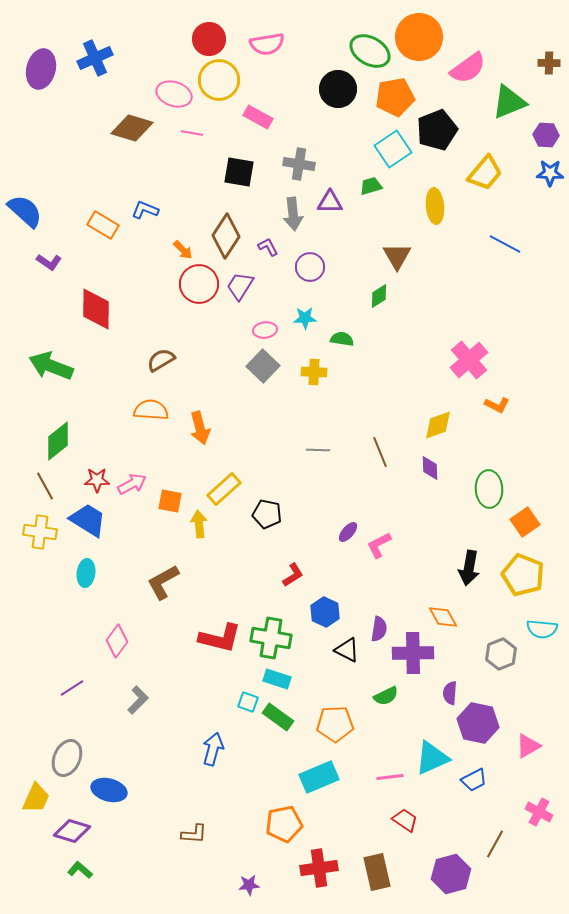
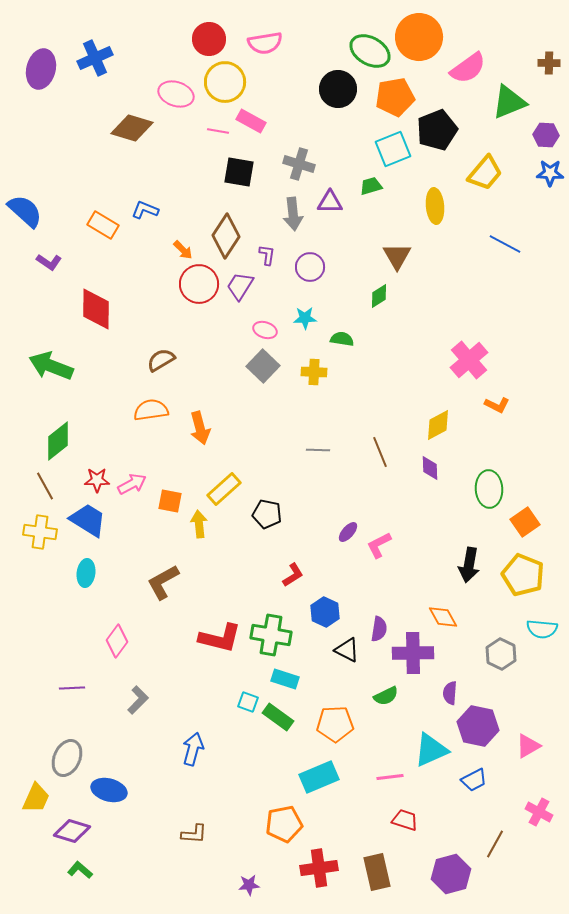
pink semicircle at (267, 44): moved 2 px left, 1 px up
yellow circle at (219, 80): moved 6 px right, 2 px down
pink ellipse at (174, 94): moved 2 px right
pink rectangle at (258, 117): moved 7 px left, 4 px down
pink line at (192, 133): moved 26 px right, 2 px up
cyan square at (393, 149): rotated 12 degrees clockwise
gray cross at (299, 164): rotated 8 degrees clockwise
purple L-shape at (268, 247): moved 1 px left, 8 px down; rotated 35 degrees clockwise
pink ellipse at (265, 330): rotated 25 degrees clockwise
orange semicircle at (151, 410): rotated 12 degrees counterclockwise
yellow diamond at (438, 425): rotated 8 degrees counterclockwise
black arrow at (469, 568): moved 3 px up
green cross at (271, 638): moved 3 px up
gray hexagon at (501, 654): rotated 12 degrees counterclockwise
cyan rectangle at (277, 679): moved 8 px right
purple line at (72, 688): rotated 30 degrees clockwise
purple hexagon at (478, 723): moved 3 px down
blue arrow at (213, 749): moved 20 px left
cyan triangle at (432, 758): moved 1 px left, 8 px up
red trapezoid at (405, 820): rotated 16 degrees counterclockwise
